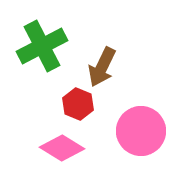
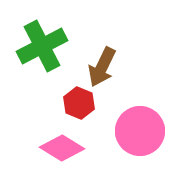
red hexagon: moved 1 px right, 1 px up
pink circle: moved 1 px left
